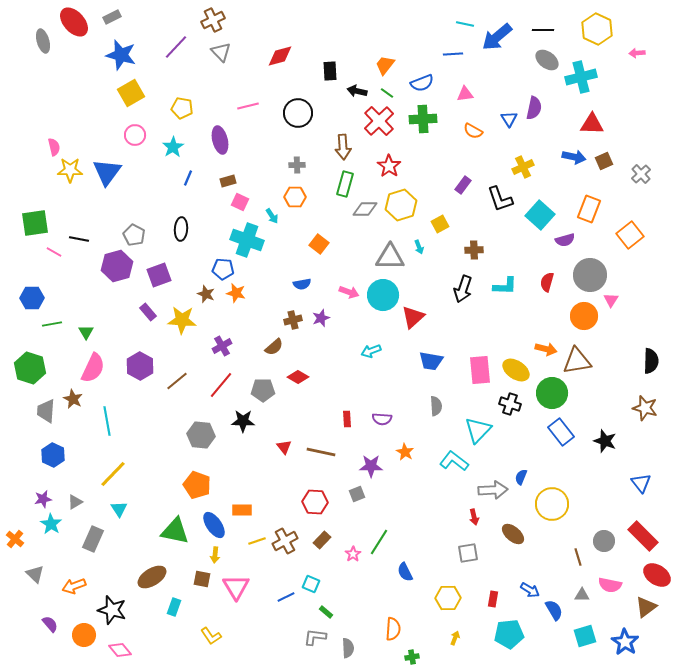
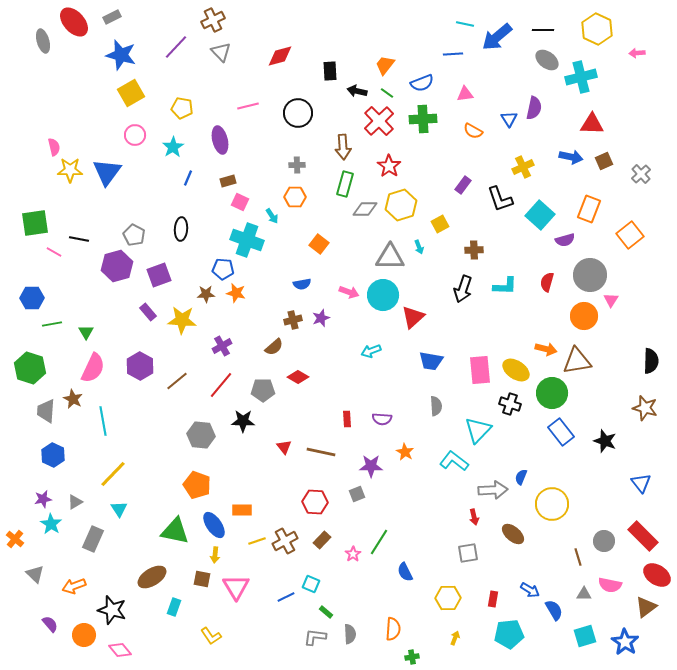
blue arrow at (574, 157): moved 3 px left
brown star at (206, 294): rotated 24 degrees counterclockwise
cyan line at (107, 421): moved 4 px left
gray triangle at (582, 595): moved 2 px right, 1 px up
gray semicircle at (348, 648): moved 2 px right, 14 px up
